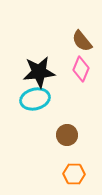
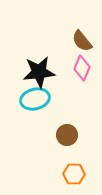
pink diamond: moved 1 px right, 1 px up
